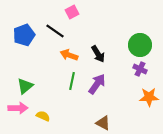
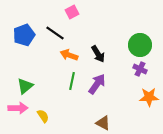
black line: moved 2 px down
yellow semicircle: rotated 32 degrees clockwise
